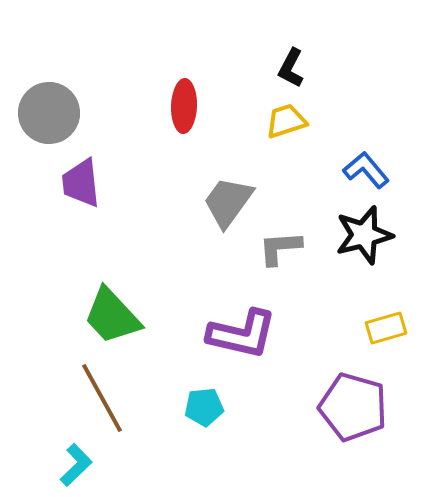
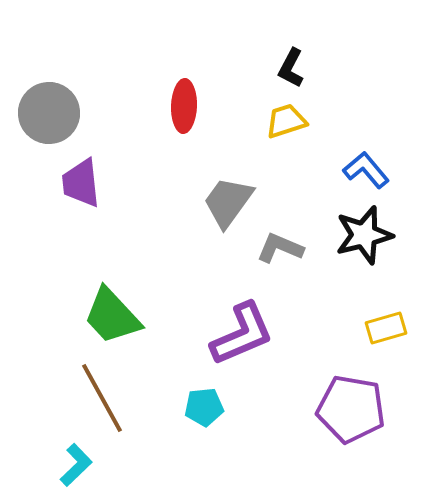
gray L-shape: rotated 27 degrees clockwise
purple L-shape: rotated 36 degrees counterclockwise
purple pentagon: moved 2 px left, 2 px down; rotated 6 degrees counterclockwise
